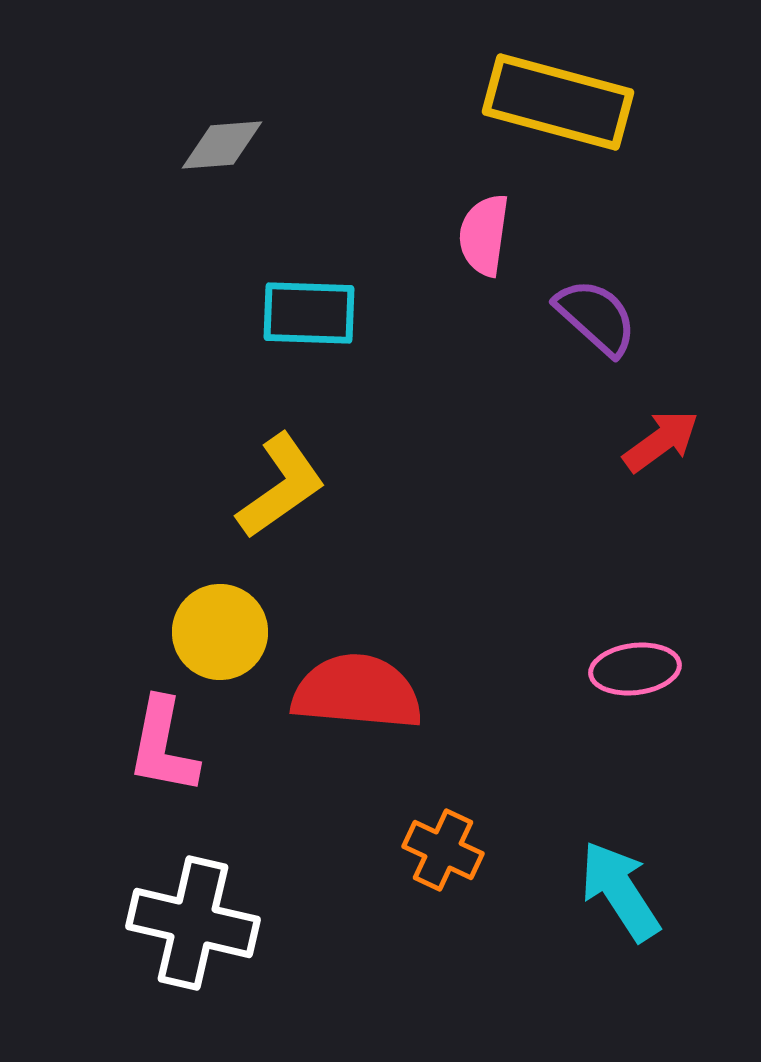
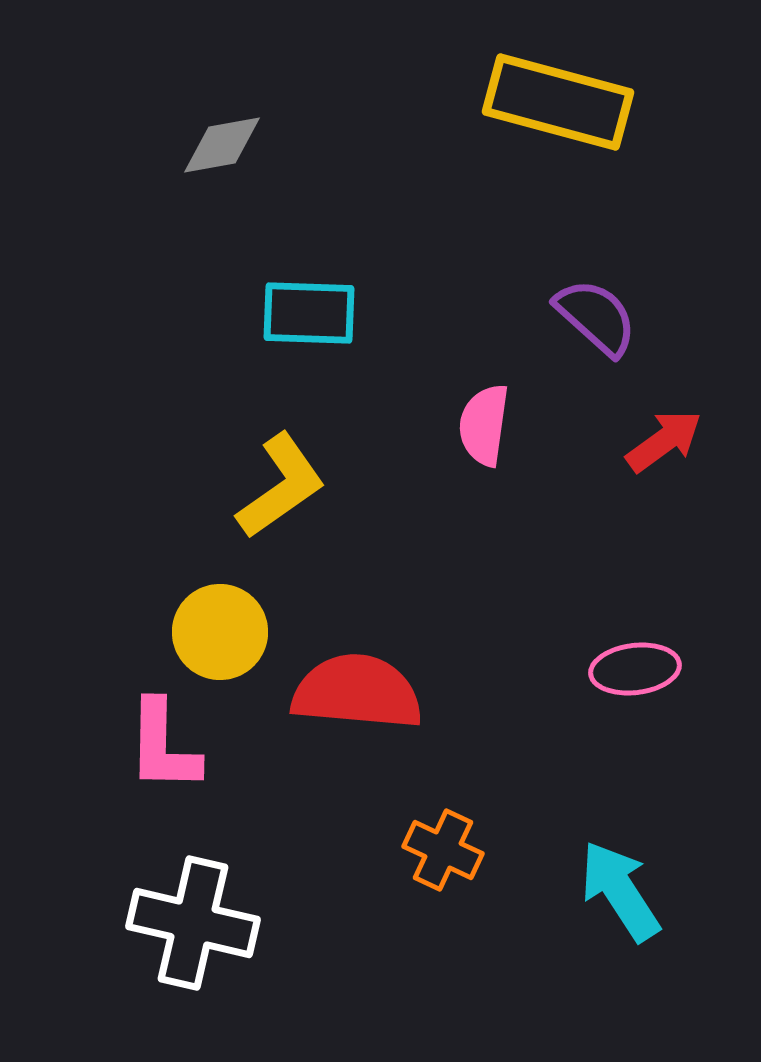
gray diamond: rotated 6 degrees counterclockwise
pink semicircle: moved 190 px down
red arrow: moved 3 px right
pink L-shape: rotated 10 degrees counterclockwise
